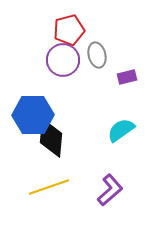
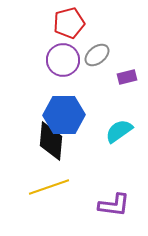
red pentagon: moved 7 px up
gray ellipse: rotated 65 degrees clockwise
blue hexagon: moved 31 px right
cyan semicircle: moved 2 px left, 1 px down
black diamond: moved 3 px down
purple L-shape: moved 4 px right, 15 px down; rotated 48 degrees clockwise
